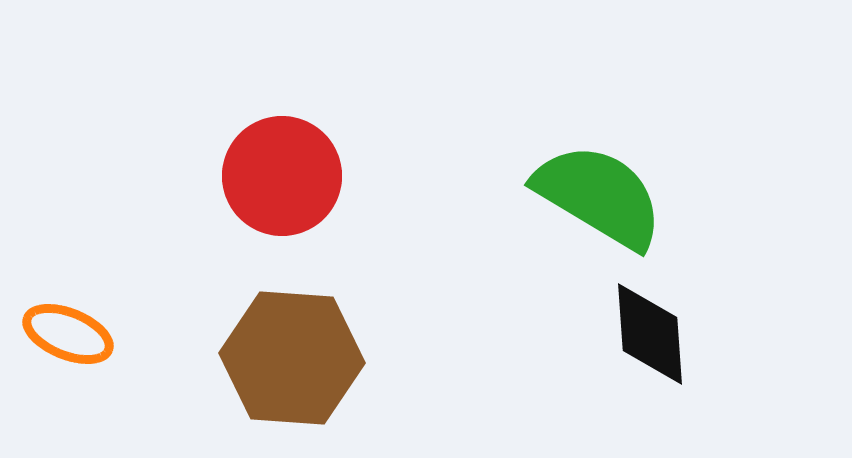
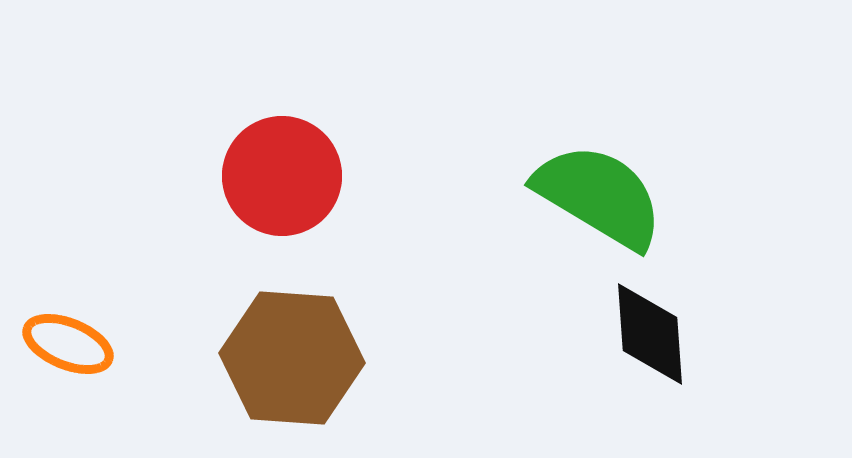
orange ellipse: moved 10 px down
